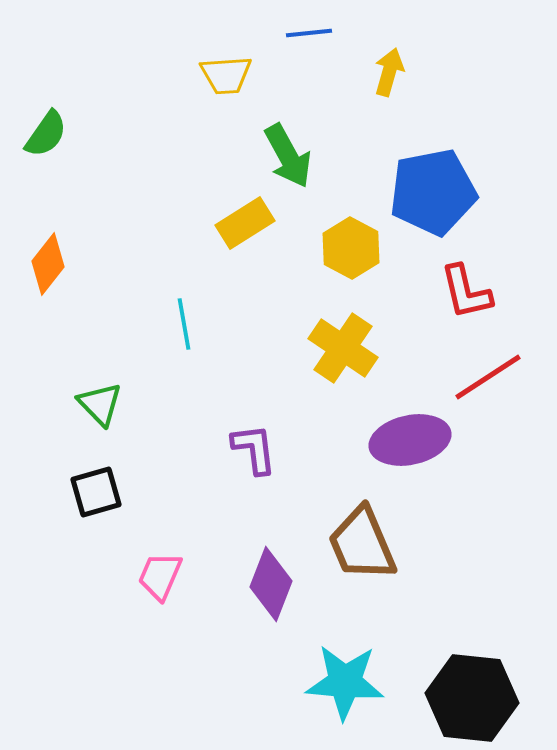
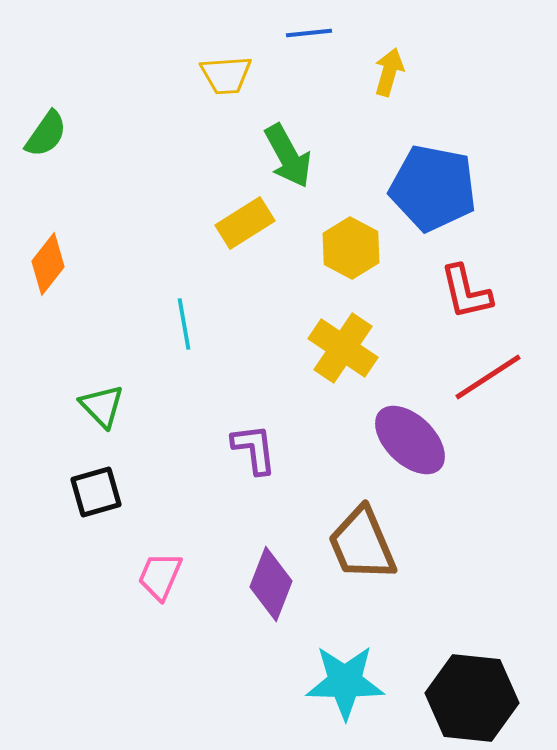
blue pentagon: moved 4 px up; rotated 22 degrees clockwise
green triangle: moved 2 px right, 2 px down
purple ellipse: rotated 56 degrees clockwise
cyan star: rotated 4 degrees counterclockwise
